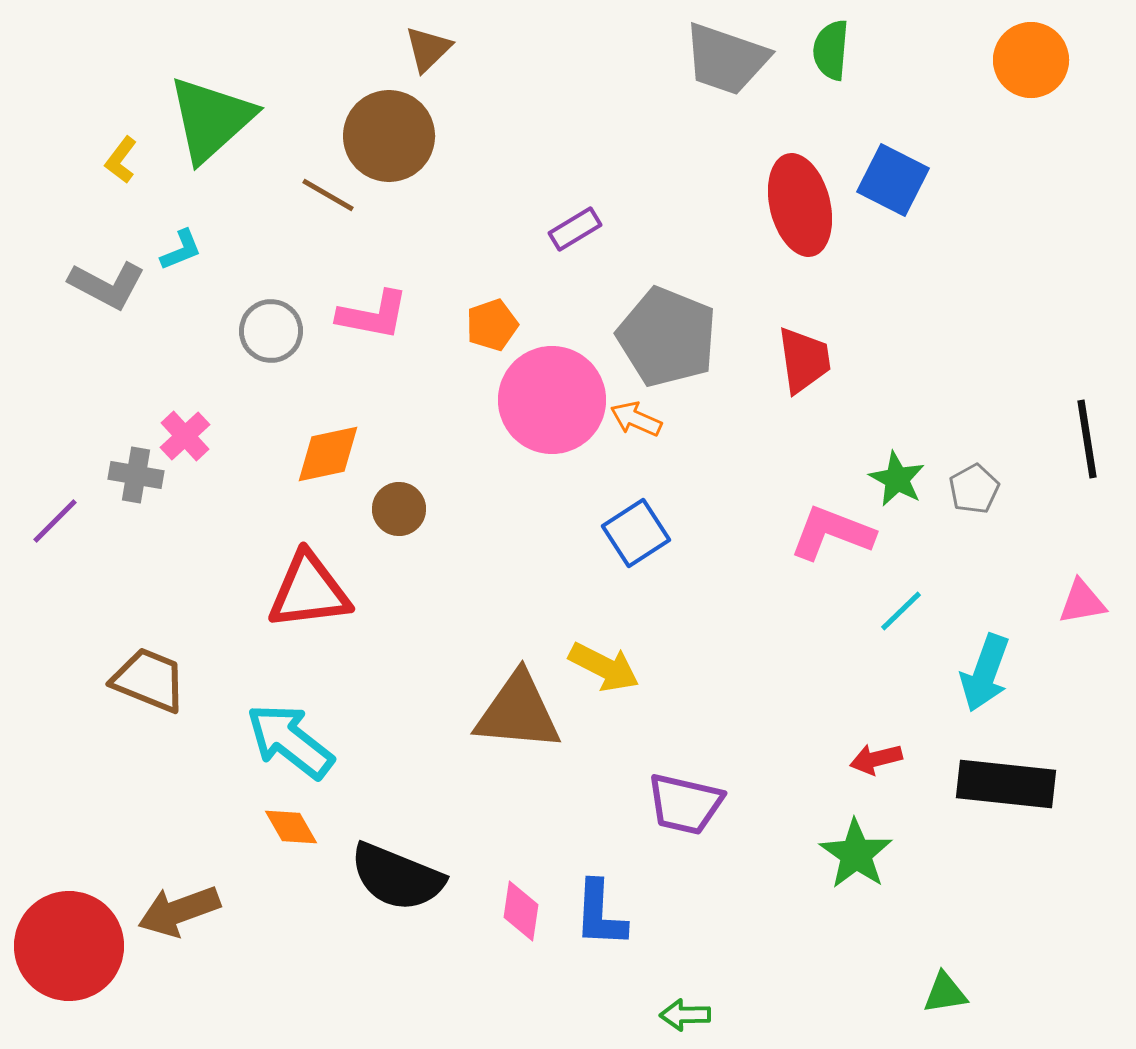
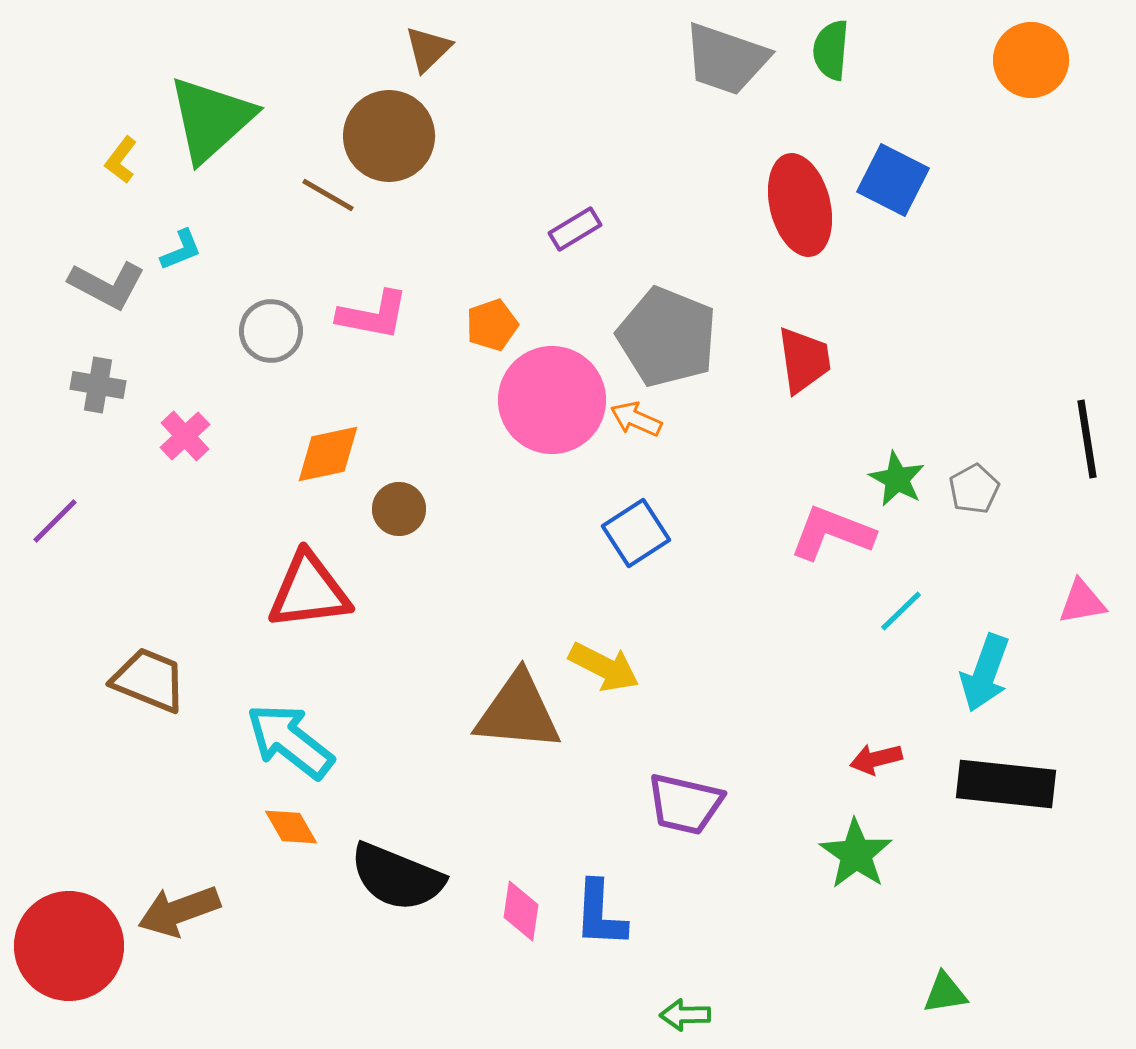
gray cross at (136, 475): moved 38 px left, 90 px up
